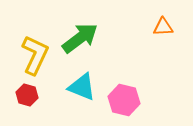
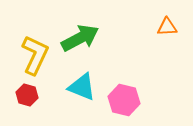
orange triangle: moved 4 px right
green arrow: rotated 9 degrees clockwise
